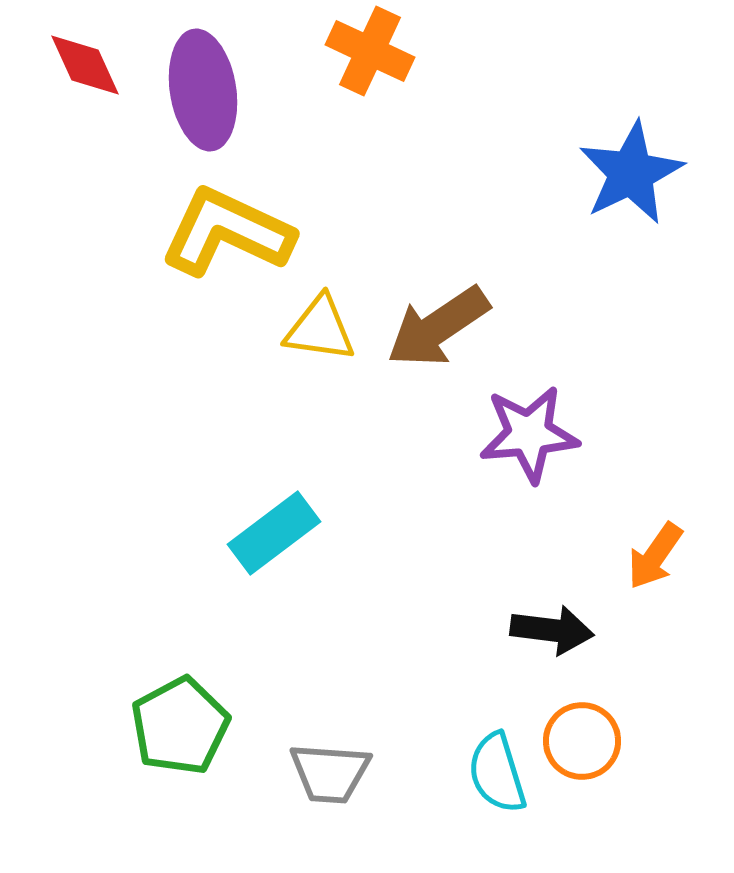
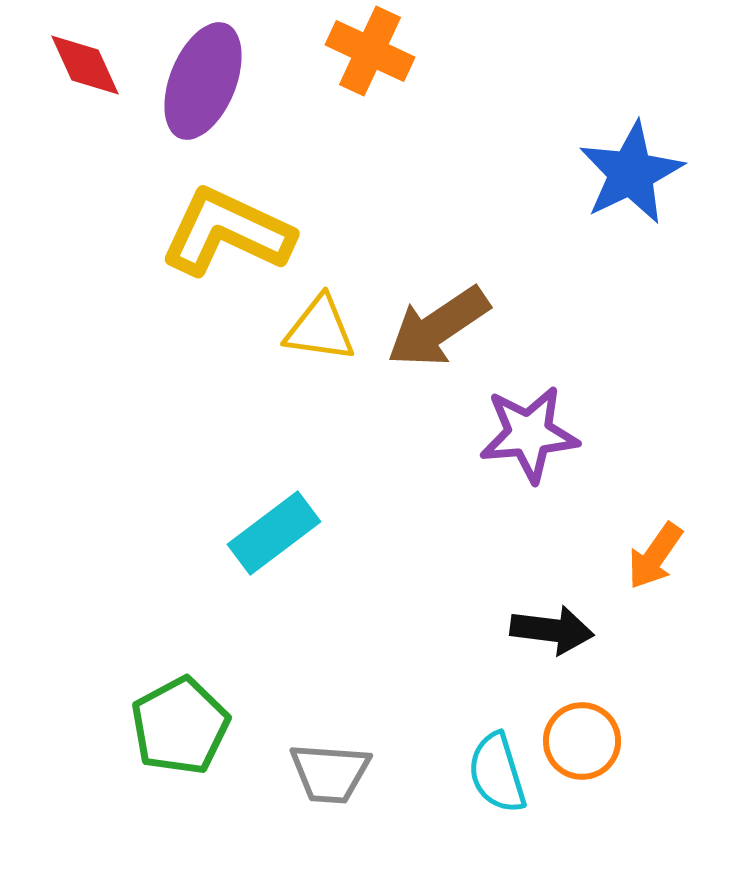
purple ellipse: moved 9 px up; rotated 31 degrees clockwise
